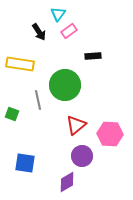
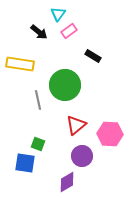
black arrow: rotated 18 degrees counterclockwise
black rectangle: rotated 35 degrees clockwise
green square: moved 26 px right, 30 px down
